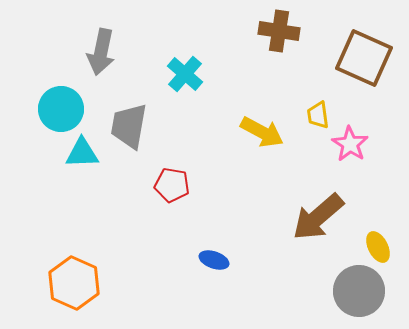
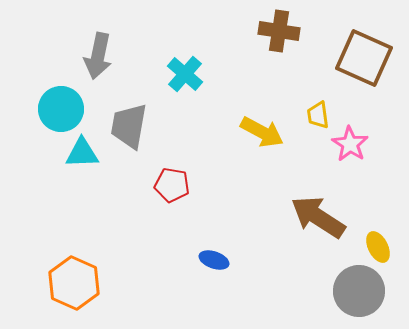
gray arrow: moved 3 px left, 4 px down
brown arrow: rotated 74 degrees clockwise
